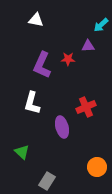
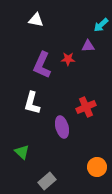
gray rectangle: rotated 18 degrees clockwise
